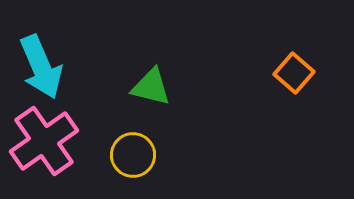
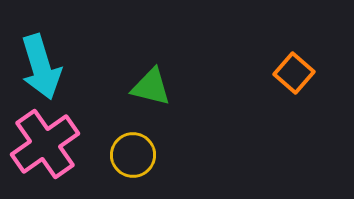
cyan arrow: rotated 6 degrees clockwise
pink cross: moved 1 px right, 3 px down
